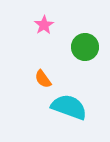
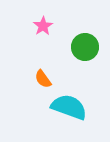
pink star: moved 1 px left, 1 px down
